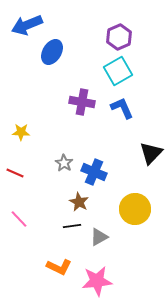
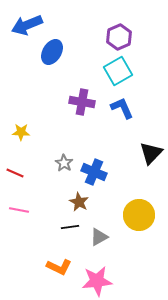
yellow circle: moved 4 px right, 6 px down
pink line: moved 9 px up; rotated 36 degrees counterclockwise
black line: moved 2 px left, 1 px down
